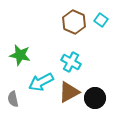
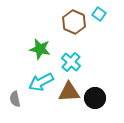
cyan square: moved 2 px left, 6 px up
green star: moved 20 px right, 6 px up
cyan cross: rotated 12 degrees clockwise
brown triangle: rotated 25 degrees clockwise
gray semicircle: moved 2 px right
